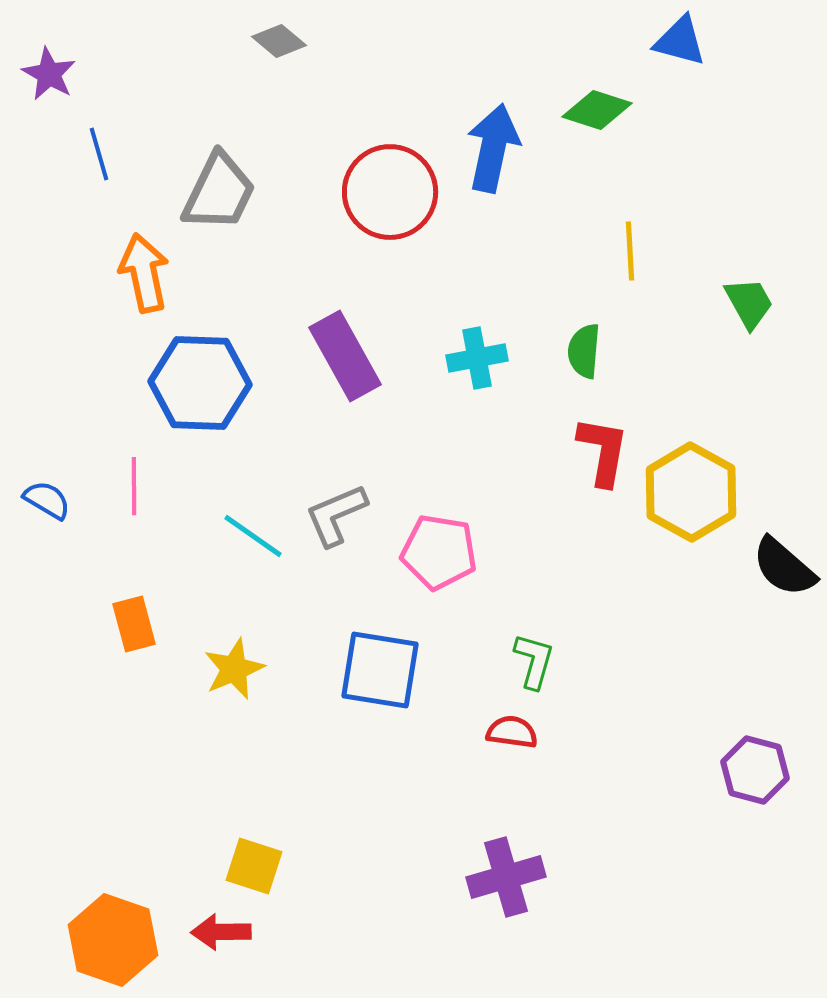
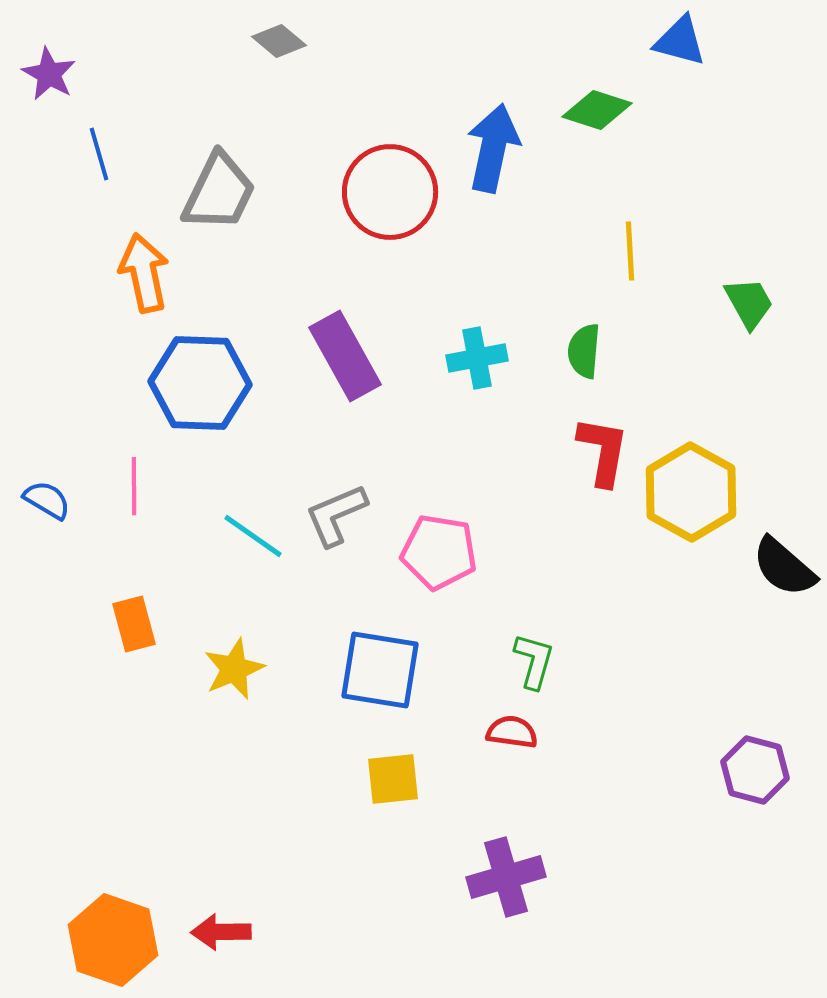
yellow square: moved 139 px right, 87 px up; rotated 24 degrees counterclockwise
